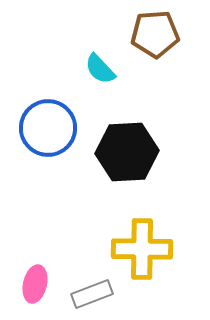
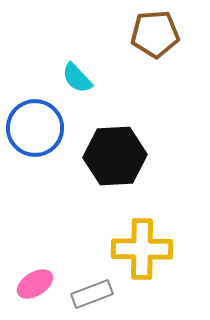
cyan semicircle: moved 23 px left, 9 px down
blue circle: moved 13 px left
black hexagon: moved 12 px left, 4 px down
pink ellipse: rotated 45 degrees clockwise
